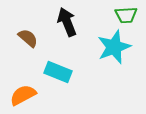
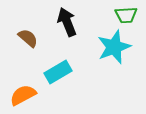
cyan rectangle: rotated 52 degrees counterclockwise
